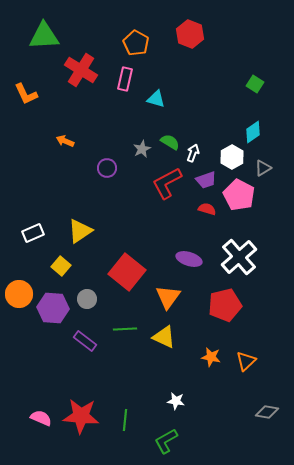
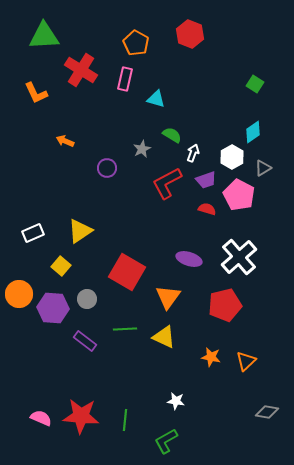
orange L-shape at (26, 94): moved 10 px right, 1 px up
green semicircle at (170, 142): moved 2 px right, 7 px up
red square at (127, 272): rotated 9 degrees counterclockwise
